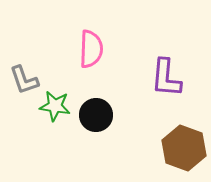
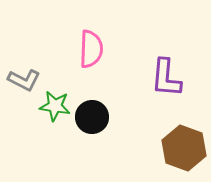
gray L-shape: rotated 44 degrees counterclockwise
black circle: moved 4 px left, 2 px down
